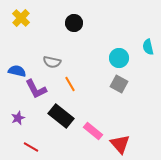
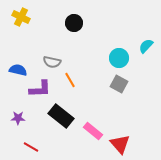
yellow cross: moved 1 px up; rotated 18 degrees counterclockwise
cyan semicircle: moved 2 px left, 1 px up; rotated 56 degrees clockwise
blue semicircle: moved 1 px right, 1 px up
orange line: moved 4 px up
purple L-shape: moved 4 px right; rotated 65 degrees counterclockwise
purple star: rotated 24 degrees clockwise
